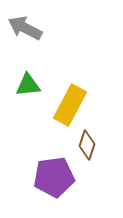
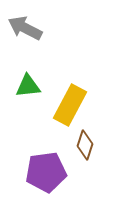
green triangle: moved 1 px down
brown diamond: moved 2 px left
purple pentagon: moved 8 px left, 5 px up
